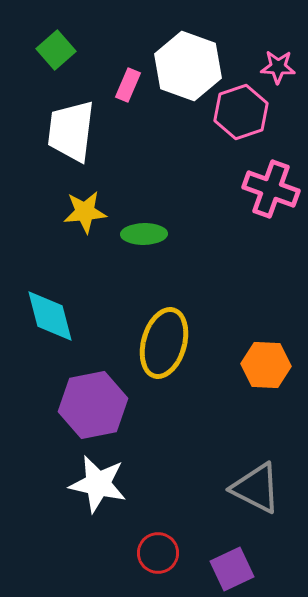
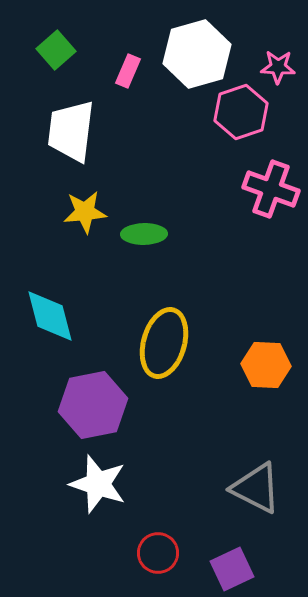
white hexagon: moved 9 px right, 12 px up; rotated 24 degrees clockwise
pink rectangle: moved 14 px up
white star: rotated 6 degrees clockwise
